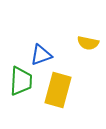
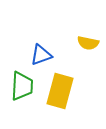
green trapezoid: moved 1 px right, 5 px down
yellow rectangle: moved 2 px right, 1 px down
